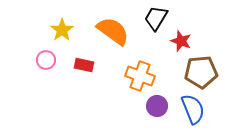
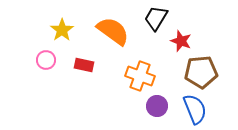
blue semicircle: moved 2 px right
